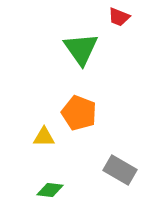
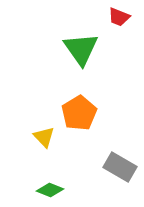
orange pentagon: rotated 20 degrees clockwise
yellow triangle: rotated 45 degrees clockwise
gray rectangle: moved 3 px up
green diamond: rotated 16 degrees clockwise
